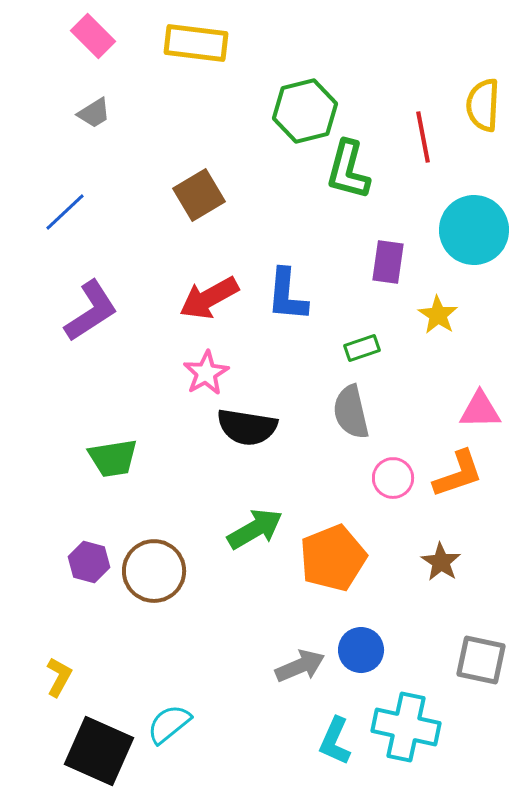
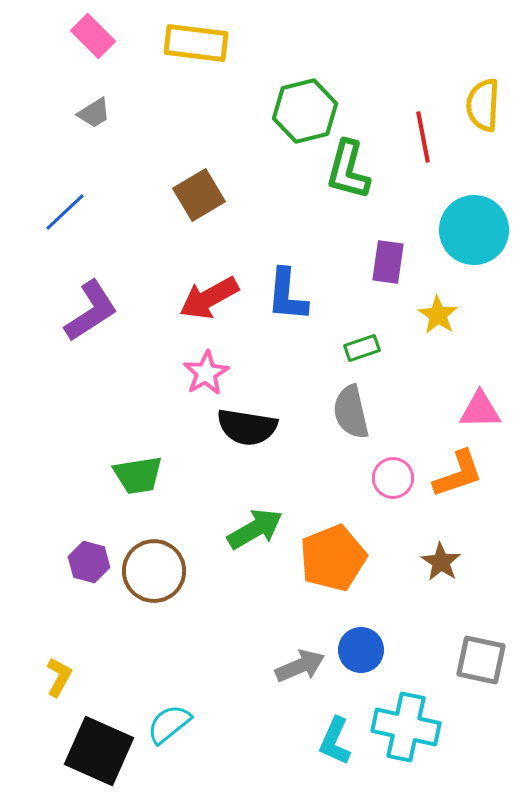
green trapezoid: moved 25 px right, 17 px down
